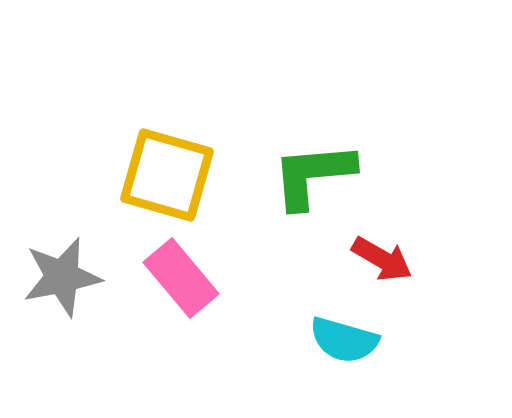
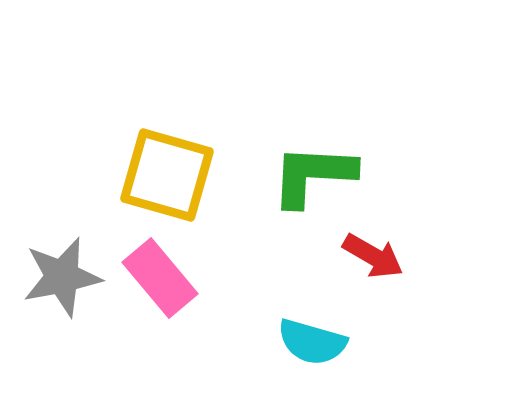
green L-shape: rotated 8 degrees clockwise
red arrow: moved 9 px left, 3 px up
pink rectangle: moved 21 px left
cyan semicircle: moved 32 px left, 2 px down
